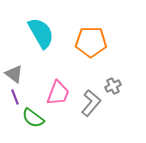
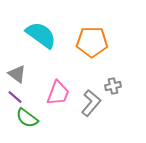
cyan semicircle: moved 2 px down; rotated 24 degrees counterclockwise
orange pentagon: moved 1 px right
gray triangle: moved 3 px right
gray cross: rotated 14 degrees clockwise
purple line: rotated 28 degrees counterclockwise
green semicircle: moved 6 px left
